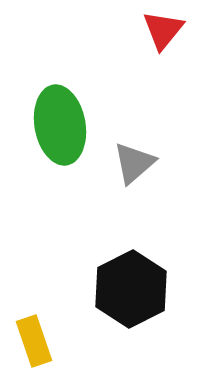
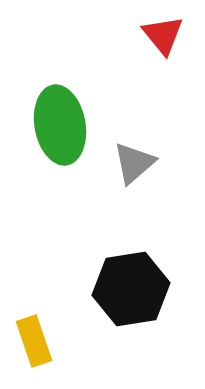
red triangle: moved 5 px down; rotated 18 degrees counterclockwise
black hexagon: rotated 18 degrees clockwise
